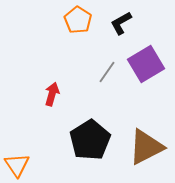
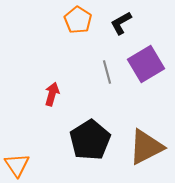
gray line: rotated 50 degrees counterclockwise
